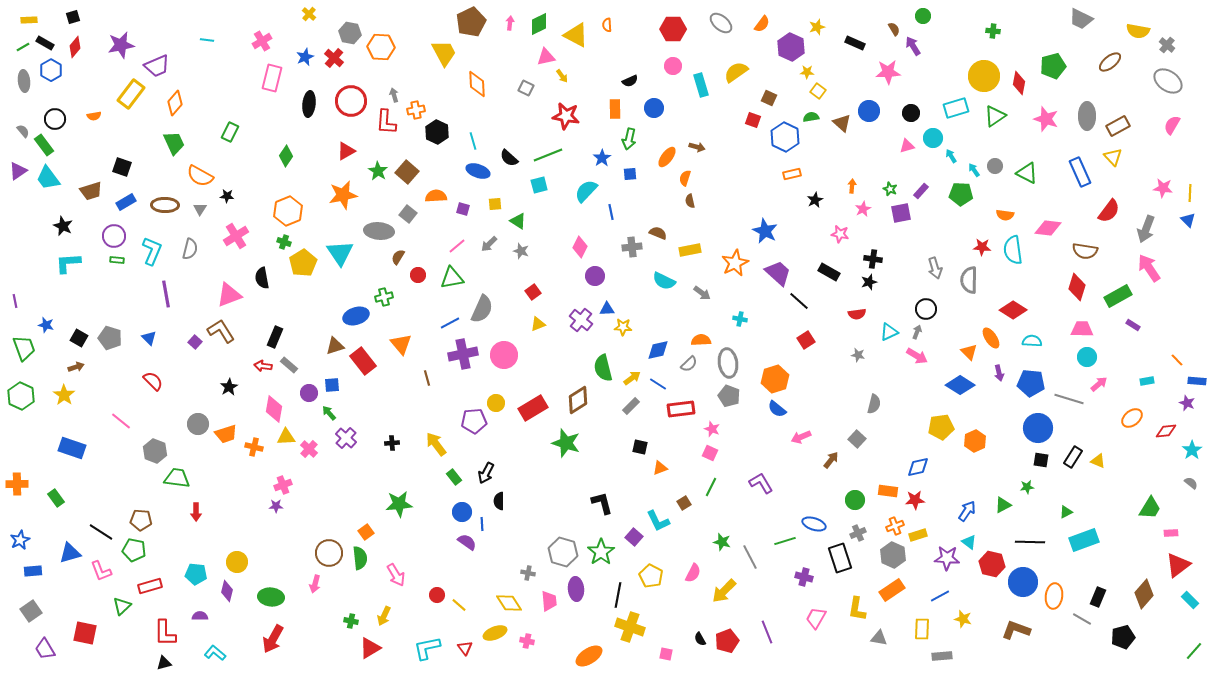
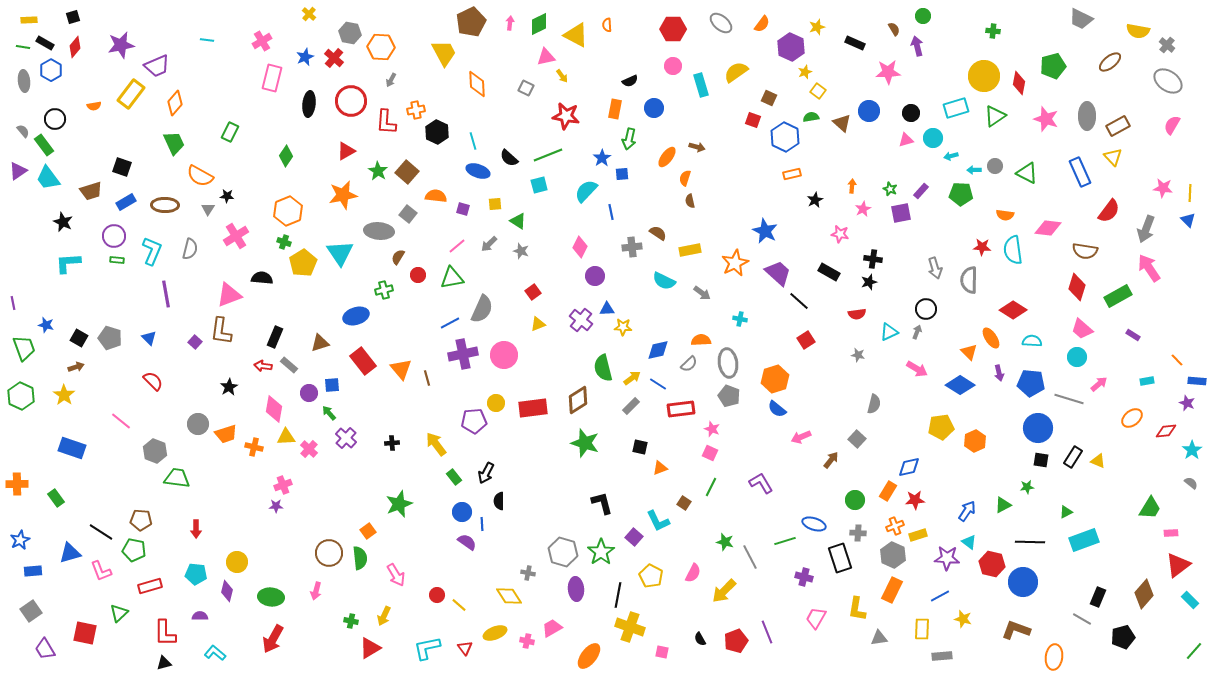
purple arrow at (913, 46): moved 4 px right; rotated 18 degrees clockwise
green line at (23, 47): rotated 40 degrees clockwise
yellow star at (807, 72): moved 2 px left; rotated 24 degrees counterclockwise
gray arrow at (394, 95): moved 3 px left, 15 px up; rotated 136 degrees counterclockwise
orange rectangle at (615, 109): rotated 12 degrees clockwise
orange semicircle at (94, 116): moved 10 px up
pink triangle at (907, 146): moved 1 px left, 6 px up
cyan arrow at (951, 156): rotated 72 degrees counterclockwise
cyan arrow at (974, 170): rotated 56 degrees counterclockwise
blue square at (630, 174): moved 8 px left
orange semicircle at (436, 196): rotated 10 degrees clockwise
gray triangle at (200, 209): moved 8 px right
black star at (63, 226): moved 4 px up
brown semicircle at (658, 233): rotated 12 degrees clockwise
black semicircle at (262, 278): rotated 105 degrees clockwise
green cross at (384, 297): moved 7 px up
purple line at (15, 301): moved 2 px left, 2 px down
purple rectangle at (1133, 325): moved 10 px down
pink trapezoid at (1082, 329): rotated 140 degrees counterclockwise
brown L-shape at (221, 331): rotated 140 degrees counterclockwise
orange triangle at (401, 344): moved 25 px down
brown triangle at (335, 346): moved 15 px left, 3 px up
pink arrow at (917, 356): moved 13 px down
cyan circle at (1087, 357): moved 10 px left
red rectangle at (533, 408): rotated 24 degrees clockwise
green star at (566, 443): moved 19 px right
blue diamond at (918, 467): moved 9 px left
orange rectangle at (888, 491): rotated 66 degrees counterclockwise
brown square at (684, 503): rotated 24 degrees counterclockwise
green star at (399, 504): rotated 16 degrees counterclockwise
red arrow at (196, 512): moved 17 px down
orange square at (366, 532): moved 2 px right, 1 px up
gray cross at (858, 533): rotated 28 degrees clockwise
green star at (722, 542): moved 3 px right
pink arrow at (315, 584): moved 1 px right, 7 px down
orange rectangle at (892, 590): rotated 30 degrees counterclockwise
orange ellipse at (1054, 596): moved 61 px down
pink trapezoid at (549, 601): moved 3 px right, 27 px down; rotated 115 degrees counterclockwise
yellow diamond at (509, 603): moved 7 px up
green triangle at (122, 606): moved 3 px left, 7 px down
gray triangle at (879, 638): rotated 18 degrees counterclockwise
red pentagon at (727, 641): moved 9 px right
pink square at (666, 654): moved 4 px left, 2 px up
orange ellipse at (589, 656): rotated 20 degrees counterclockwise
